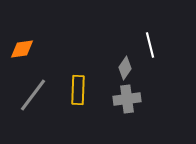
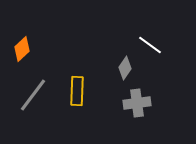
white line: rotated 40 degrees counterclockwise
orange diamond: rotated 35 degrees counterclockwise
yellow rectangle: moved 1 px left, 1 px down
gray cross: moved 10 px right, 4 px down
